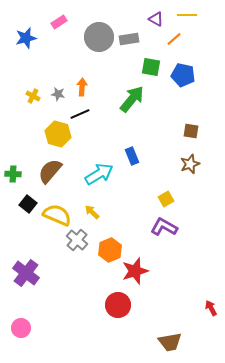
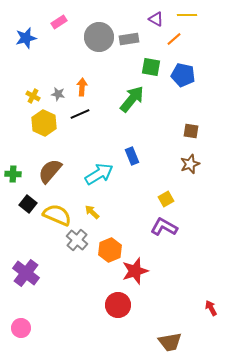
yellow hexagon: moved 14 px left, 11 px up; rotated 10 degrees clockwise
